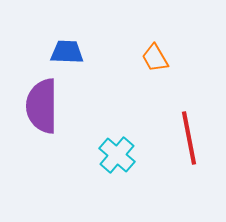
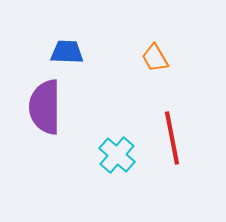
purple semicircle: moved 3 px right, 1 px down
red line: moved 17 px left
